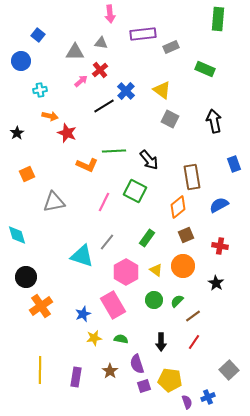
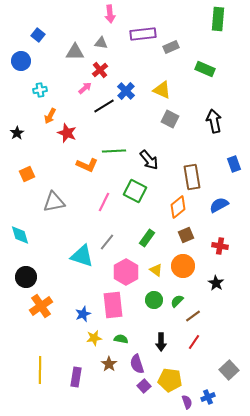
pink arrow at (81, 81): moved 4 px right, 7 px down
yellow triangle at (162, 90): rotated 12 degrees counterclockwise
orange arrow at (50, 116): rotated 105 degrees clockwise
cyan diamond at (17, 235): moved 3 px right
pink rectangle at (113, 305): rotated 24 degrees clockwise
brown star at (110, 371): moved 1 px left, 7 px up
purple square at (144, 386): rotated 24 degrees counterclockwise
